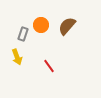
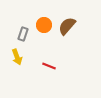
orange circle: moved 3 px right
red line: rotated 32 degrees counterclockwise
